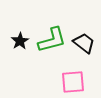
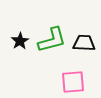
black trapezoid: rotated 35 degrees counterclockwise
